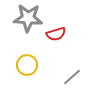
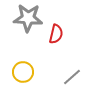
red semicircle: rotated 60 degrees counterclockwise
yellow circle: moved 4 px left, 7 px down
